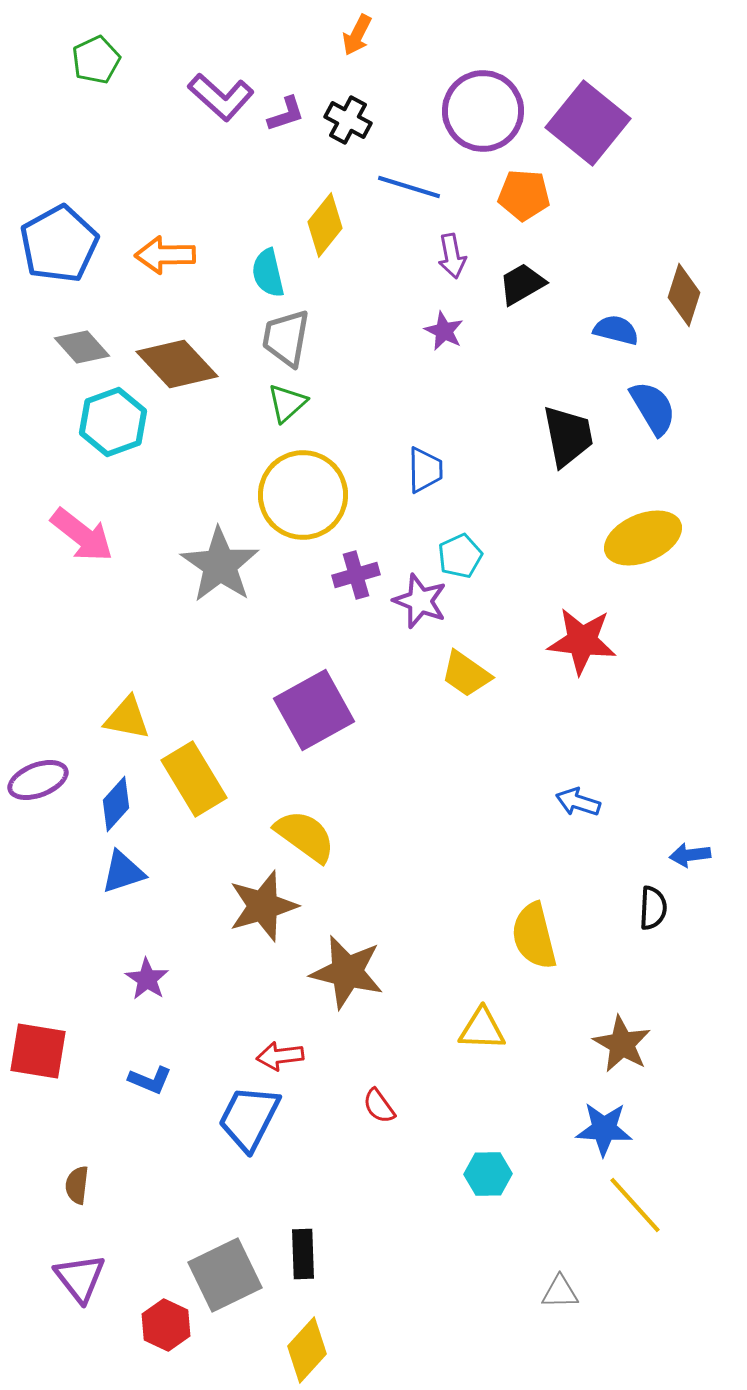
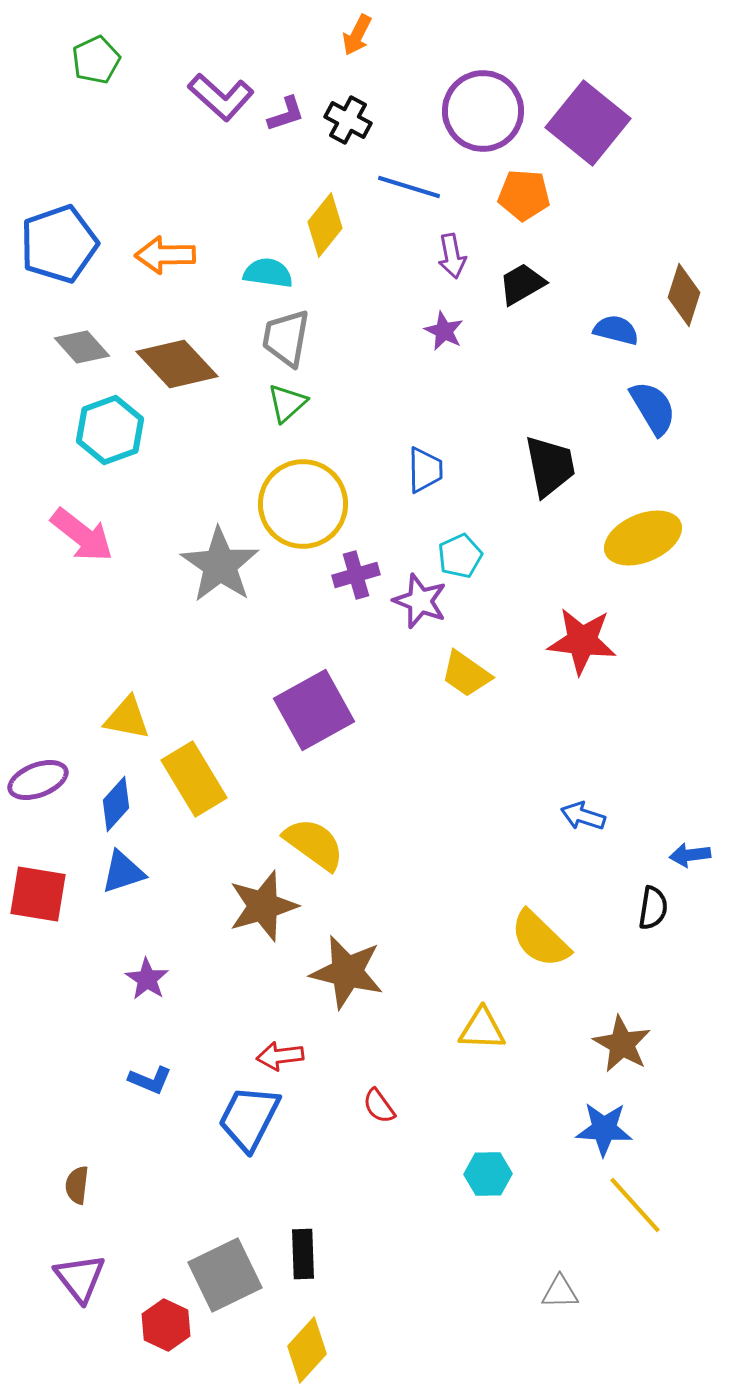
blue pentagon at (59, 244): rotated 10 degrees clockwise
cyan semicircle at (268, 273): rotated 111 degrees clockwise
cyan hexagon at (113, 422): moved 3 px left, 8 px down
black trapezoid at (568, 436): moved 18 px left, 30 px down
yellow circle at (303, 495): moved 9 px down
blue arrow at (578, 802): moved 5 px right, 14 px down
yellow semicircle at (305, 836): moved 9 px right, 8 px down
black semicircle at (653, 908): rotated 6 degrees clockwise
yellow semicircle at (534, 936): moved 6 px right, 3 px down; rotated 32 degrees counterclockwise
red square at (38, 1051): moved 157 px up
